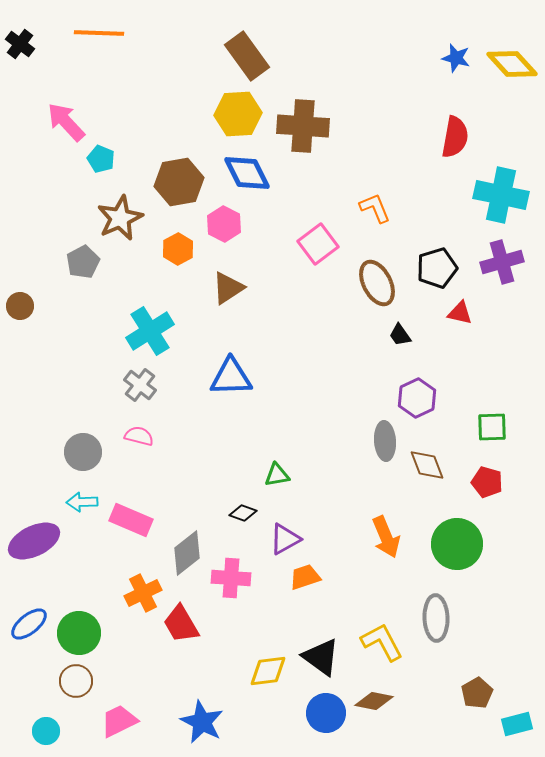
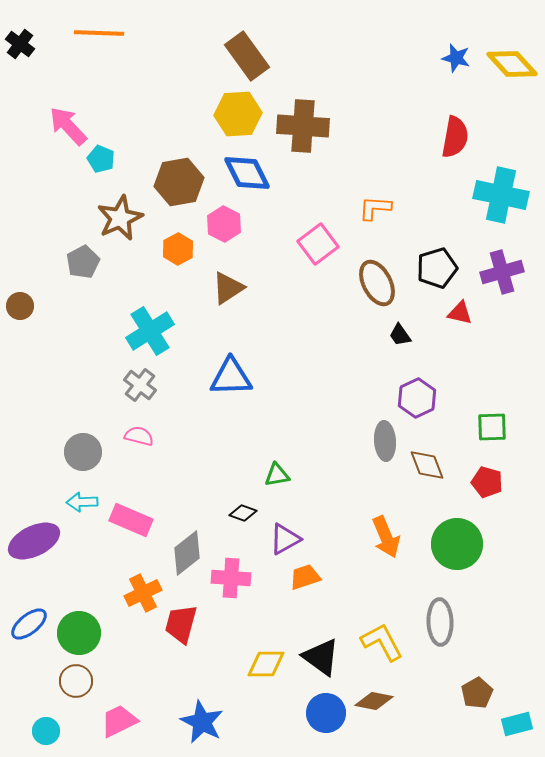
pink arrow at (66, 122): moved 2 px right, 4 px down
orange L-shape at (375, 208): rotated 64 degrees counterclockwise
purple cross at (502, 262): moved 10 px down
gray ellipse at (436, 618): moved 4 px right, 4 px down
red trapezoid at (181, 624): rotated 45 degrees clockwise
yellow diamond at (268, 671): moved 2 px left, 7 px up; rotated 6 degrees clockwise
